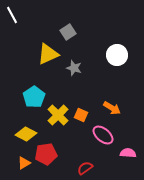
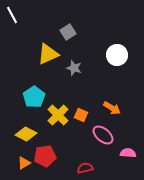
red pentagon: moved 1 px left, 2 px down
red semicircle: rotated 21 degrees clockwise
